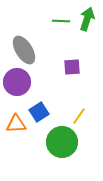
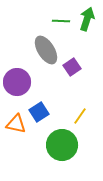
gray ellipse: moved 22 px right
purple square: rotated 30 degrees counterclockwise
yellow line: moved 1 px right
orange triangle: rotated 15 degrees clockwise
green circle: moved 3 px down
